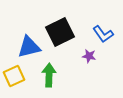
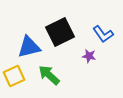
green arrow: rotated 50 degrees counterclockwise
